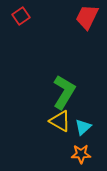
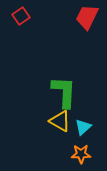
green L-shape: rotated 28 degrees counterclockwise
